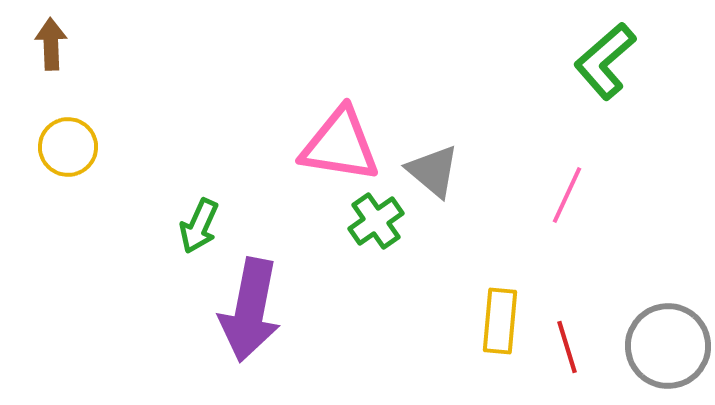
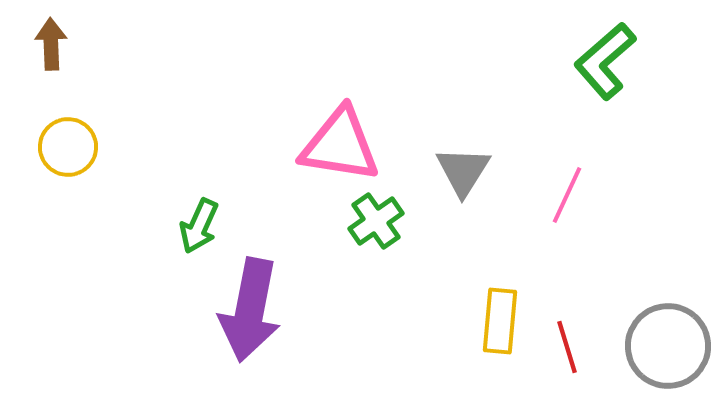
gray triangle: moved 30 px right; rotated 22 degrees clockwise
